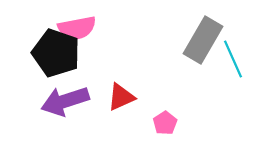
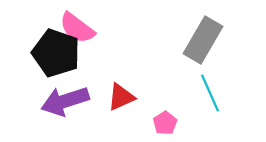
pink semicircle: rotated 48 degrees clockwise
cyan line: moved 23 px left, 34 px down
